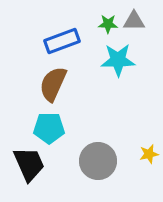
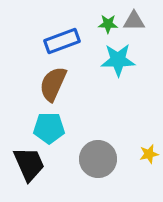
gray circle: moved 2 px up
